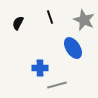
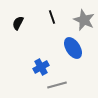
black line: moved 2 px right
blue cross: moved 1 px right, 1 px up; rotated 28 degrees counterclockwise
